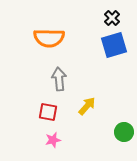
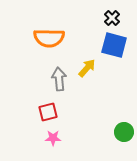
blue square: rotated 32 degrees clockwise
yellow arrow: moved 38 px up
red square: rotated 24 degrees counterclockwise
pink star: moved 2 px up; rotated 14 degrees clockwise
